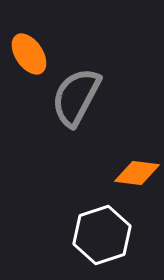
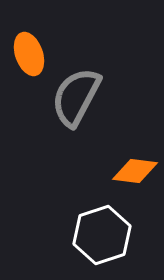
orange ellipse: rotated 15 degrees clockwise
orange diamond: moved 2 px left, 2 px up
